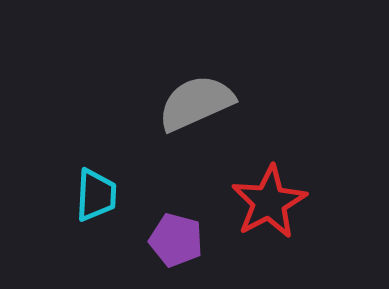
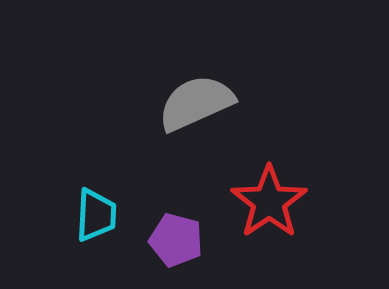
cyan trapezoid: moved 20 px down
red star: rotated 6 degrees counterclockwise
